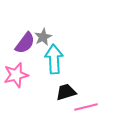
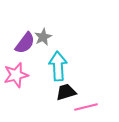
cyan arrow: moved 4 px right, 7 px down
